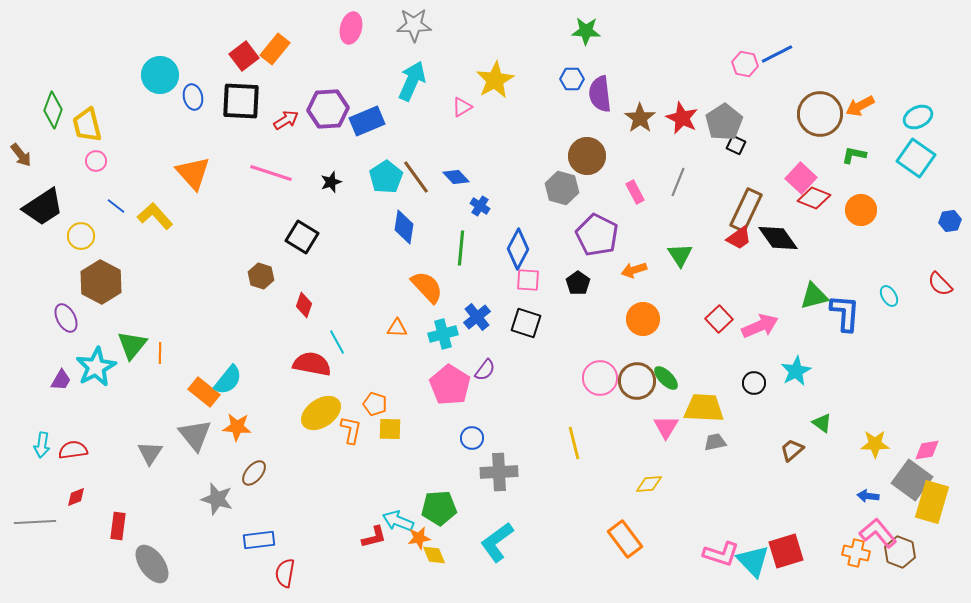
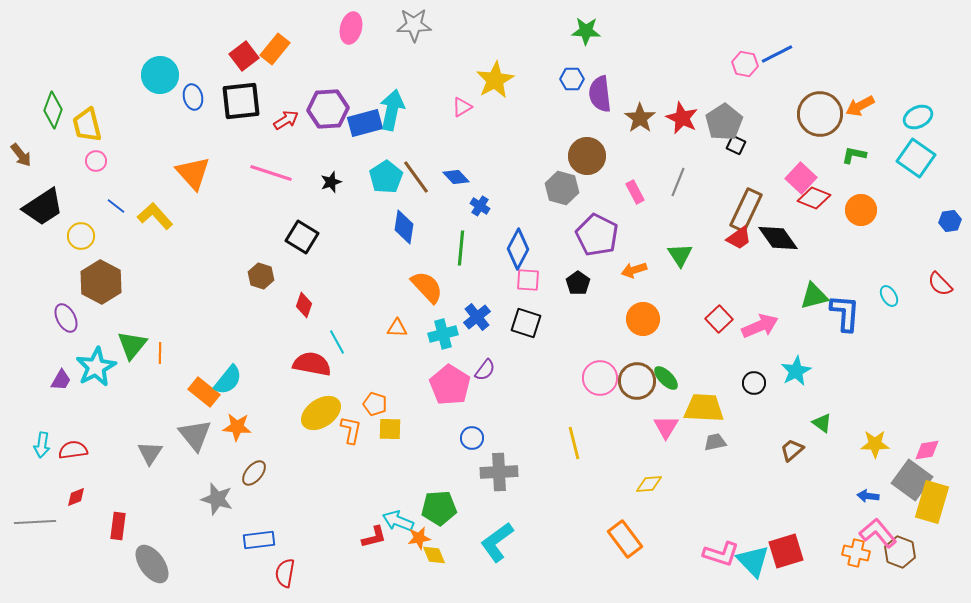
cyan arrow at (412, 81): moved 20 px left, 29 px down; rotated 12 degrees counterclockwise
black square at (241, 101): rotated 9 degrees counterclockwise
blue rectangle at (367, 121): moved 2 px left, 2 px down; rotated 8 degrees clockwise
